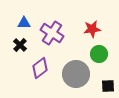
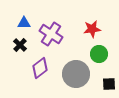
purple cross: moved 1 px left, 1 px down
black square: moved 1 px right, 2 px up
